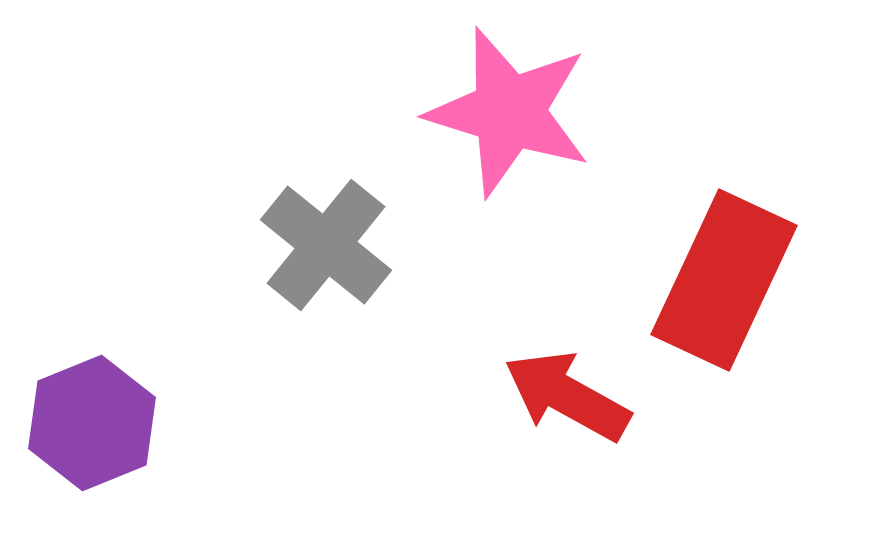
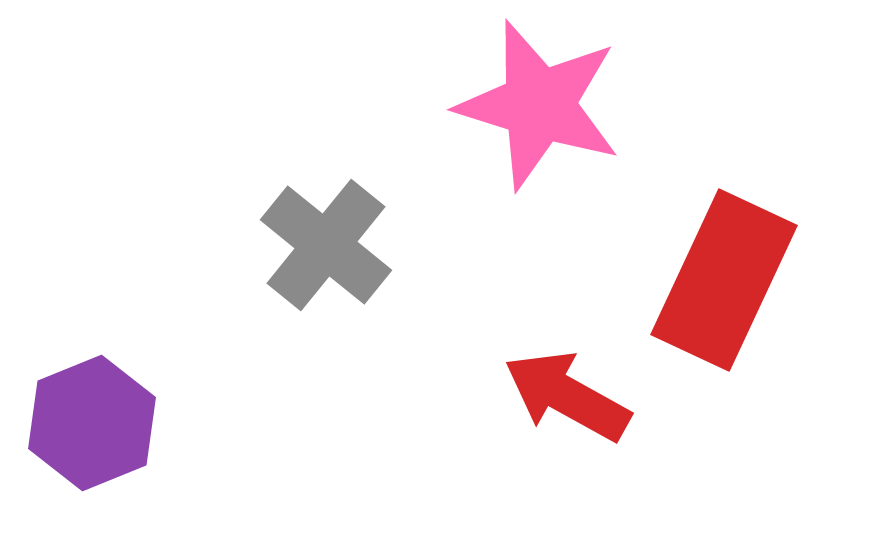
pink star: moved 30 px right, 7 px up
